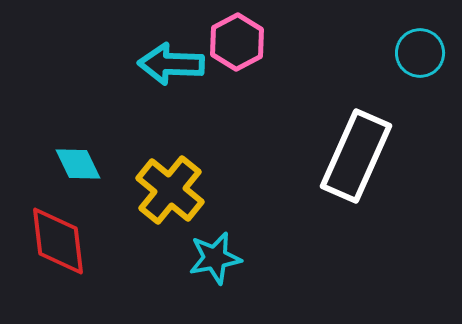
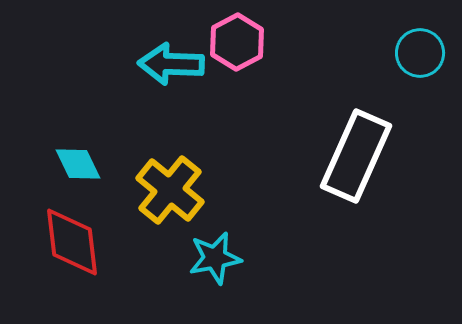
red diamond: moved 14 px right, 1 px down
